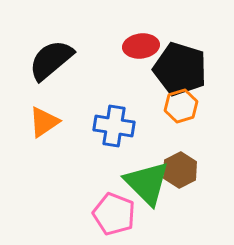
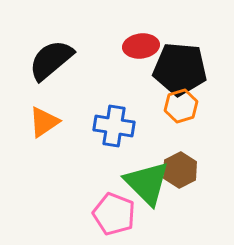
black pentagon: rotated 12 degrees counterclockwise
